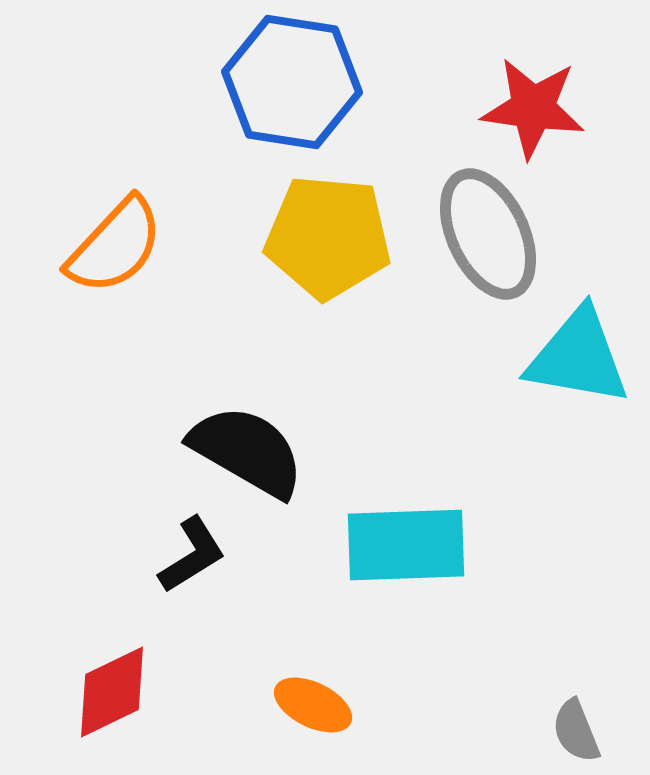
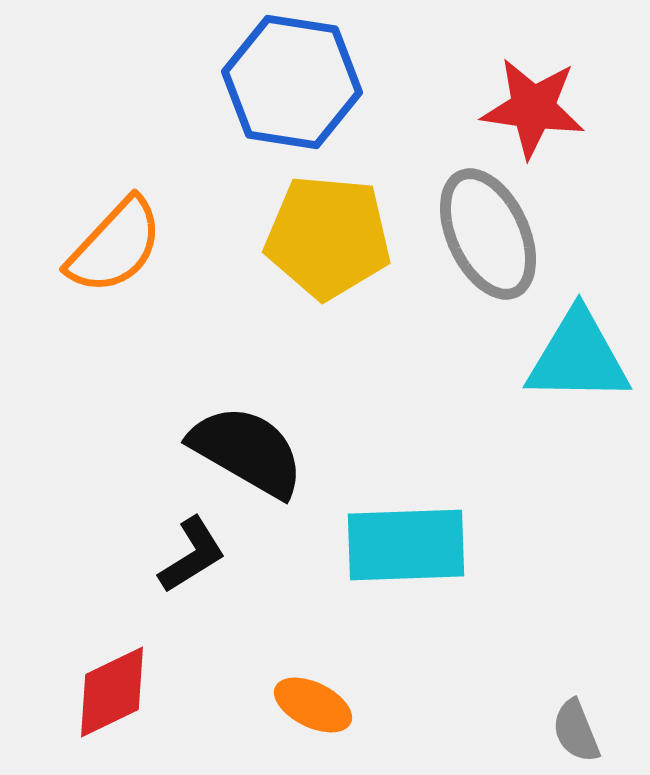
cyan triangle: rotated 9 degrees counterclockwise
